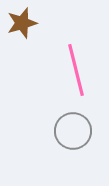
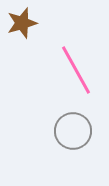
pink line: rotated 15 degrees counterclockwise
